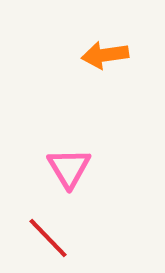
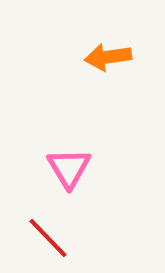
orange arrow: moved 3 px right, 2 px down
